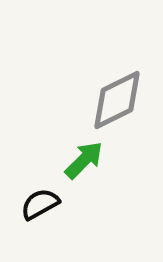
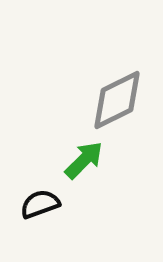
black semicircle: rotated 9 degrees clockwise
